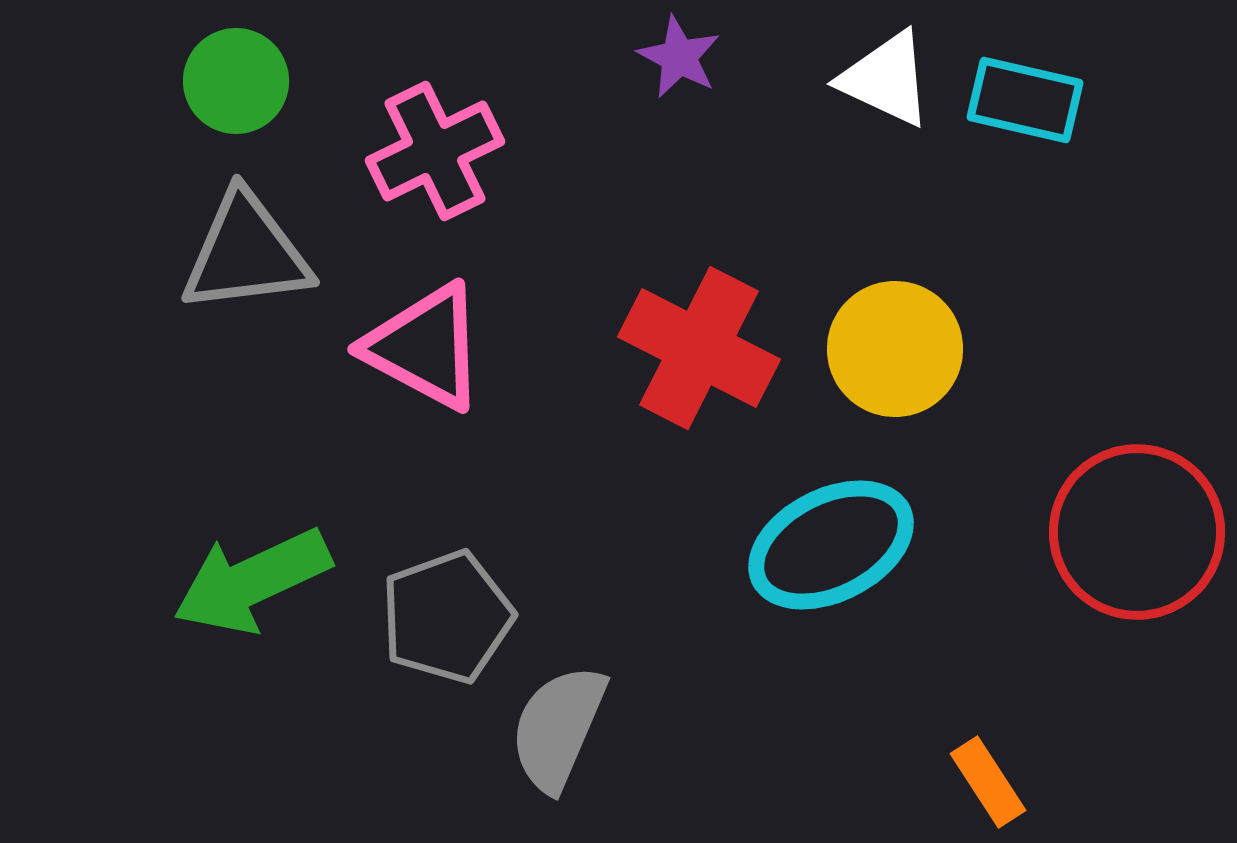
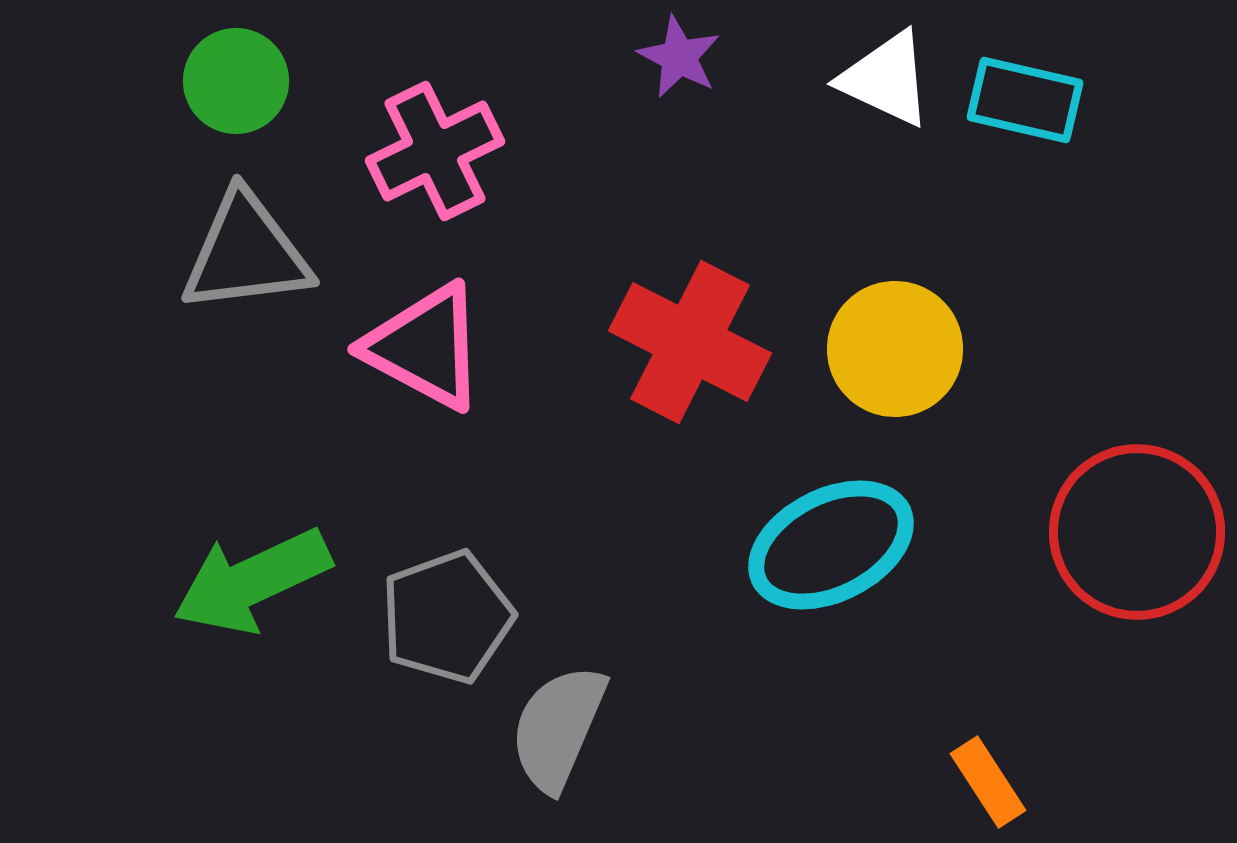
red cross: moved 9 px left, 6 px up
